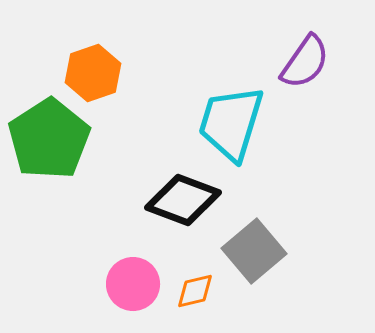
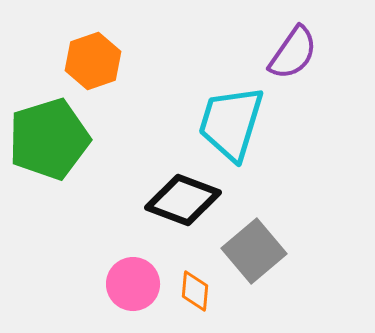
purple semicircle: moved 12 px left, 9 px up
orange hexagon: moved 12 px up
green pentagon: rotated 16 degrees clockwise
orange diamond: rotated 72 degrees counterclockwise
